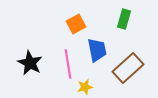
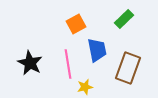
green rectangle: rotated 30 degrees clockwise
brown rectangle: rotated 28 degrees counterclockwise
